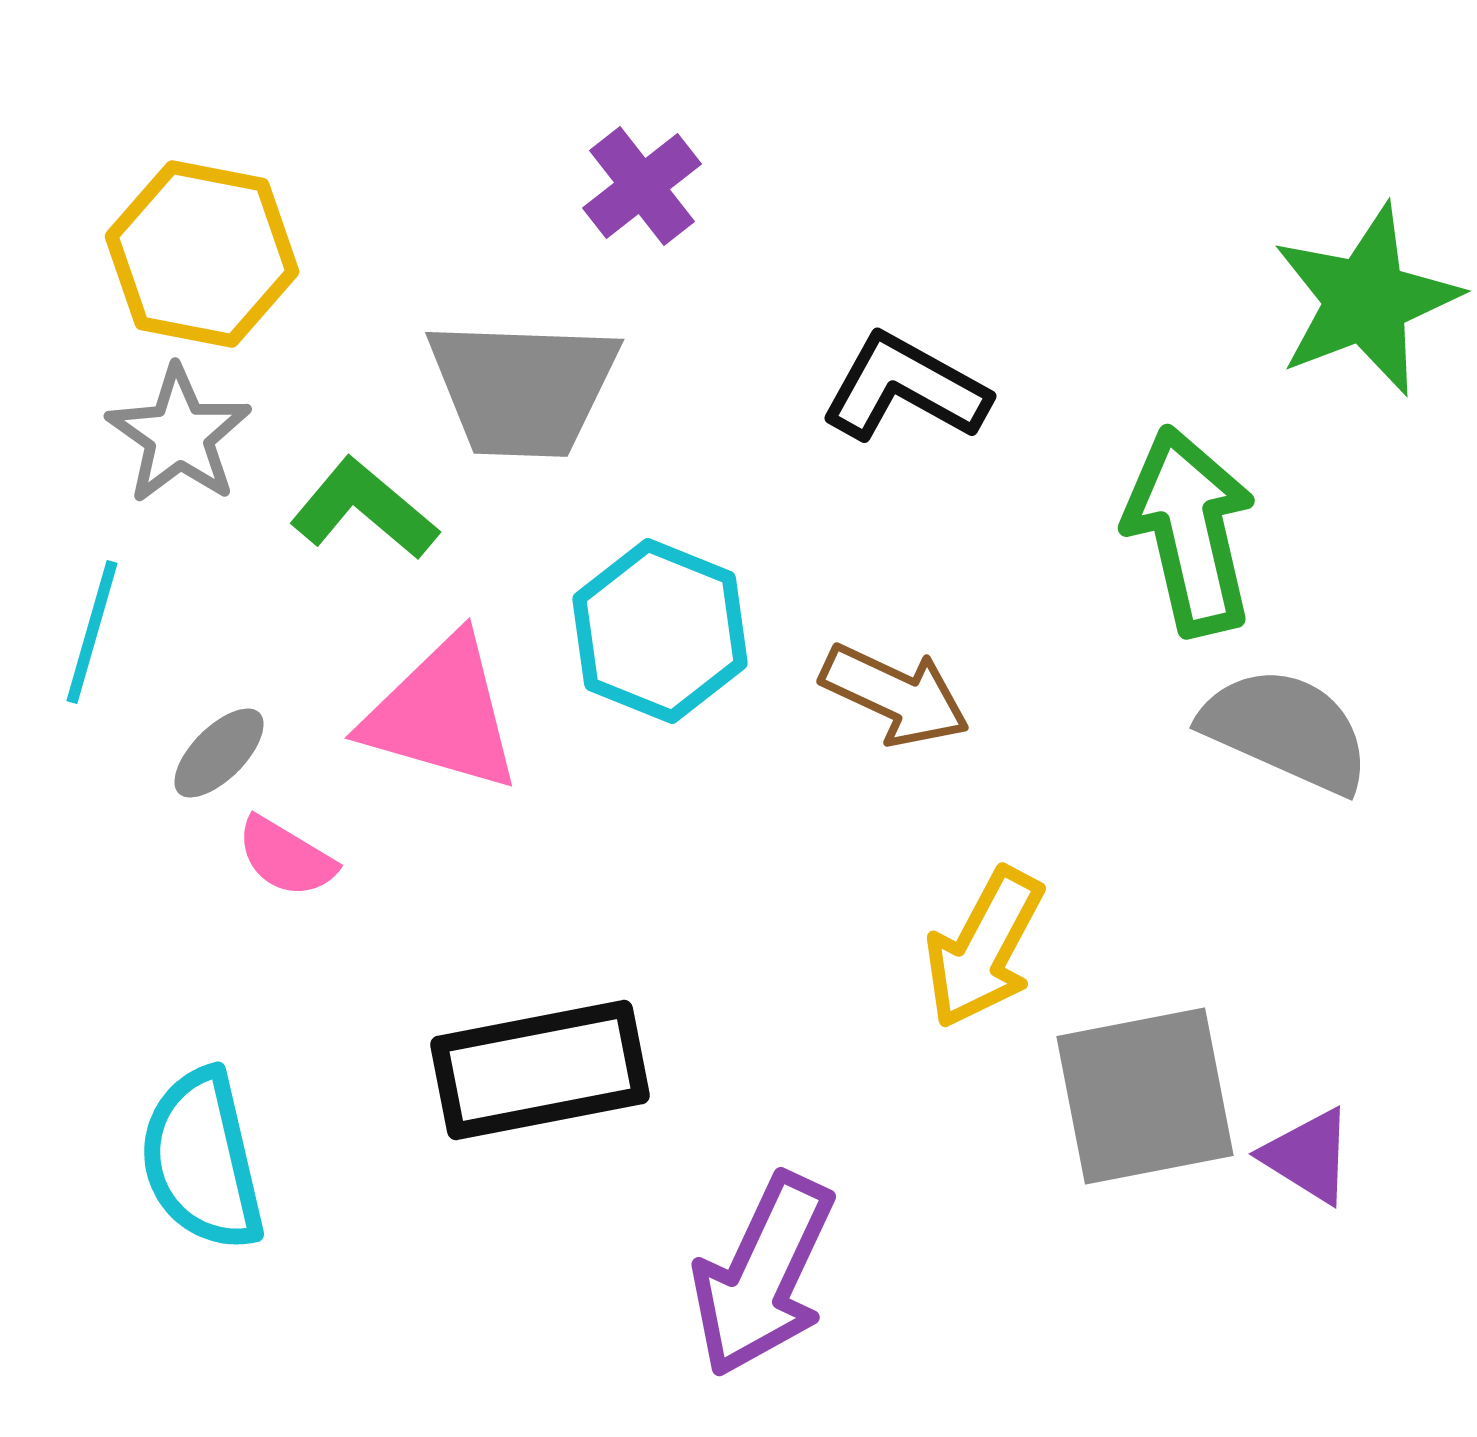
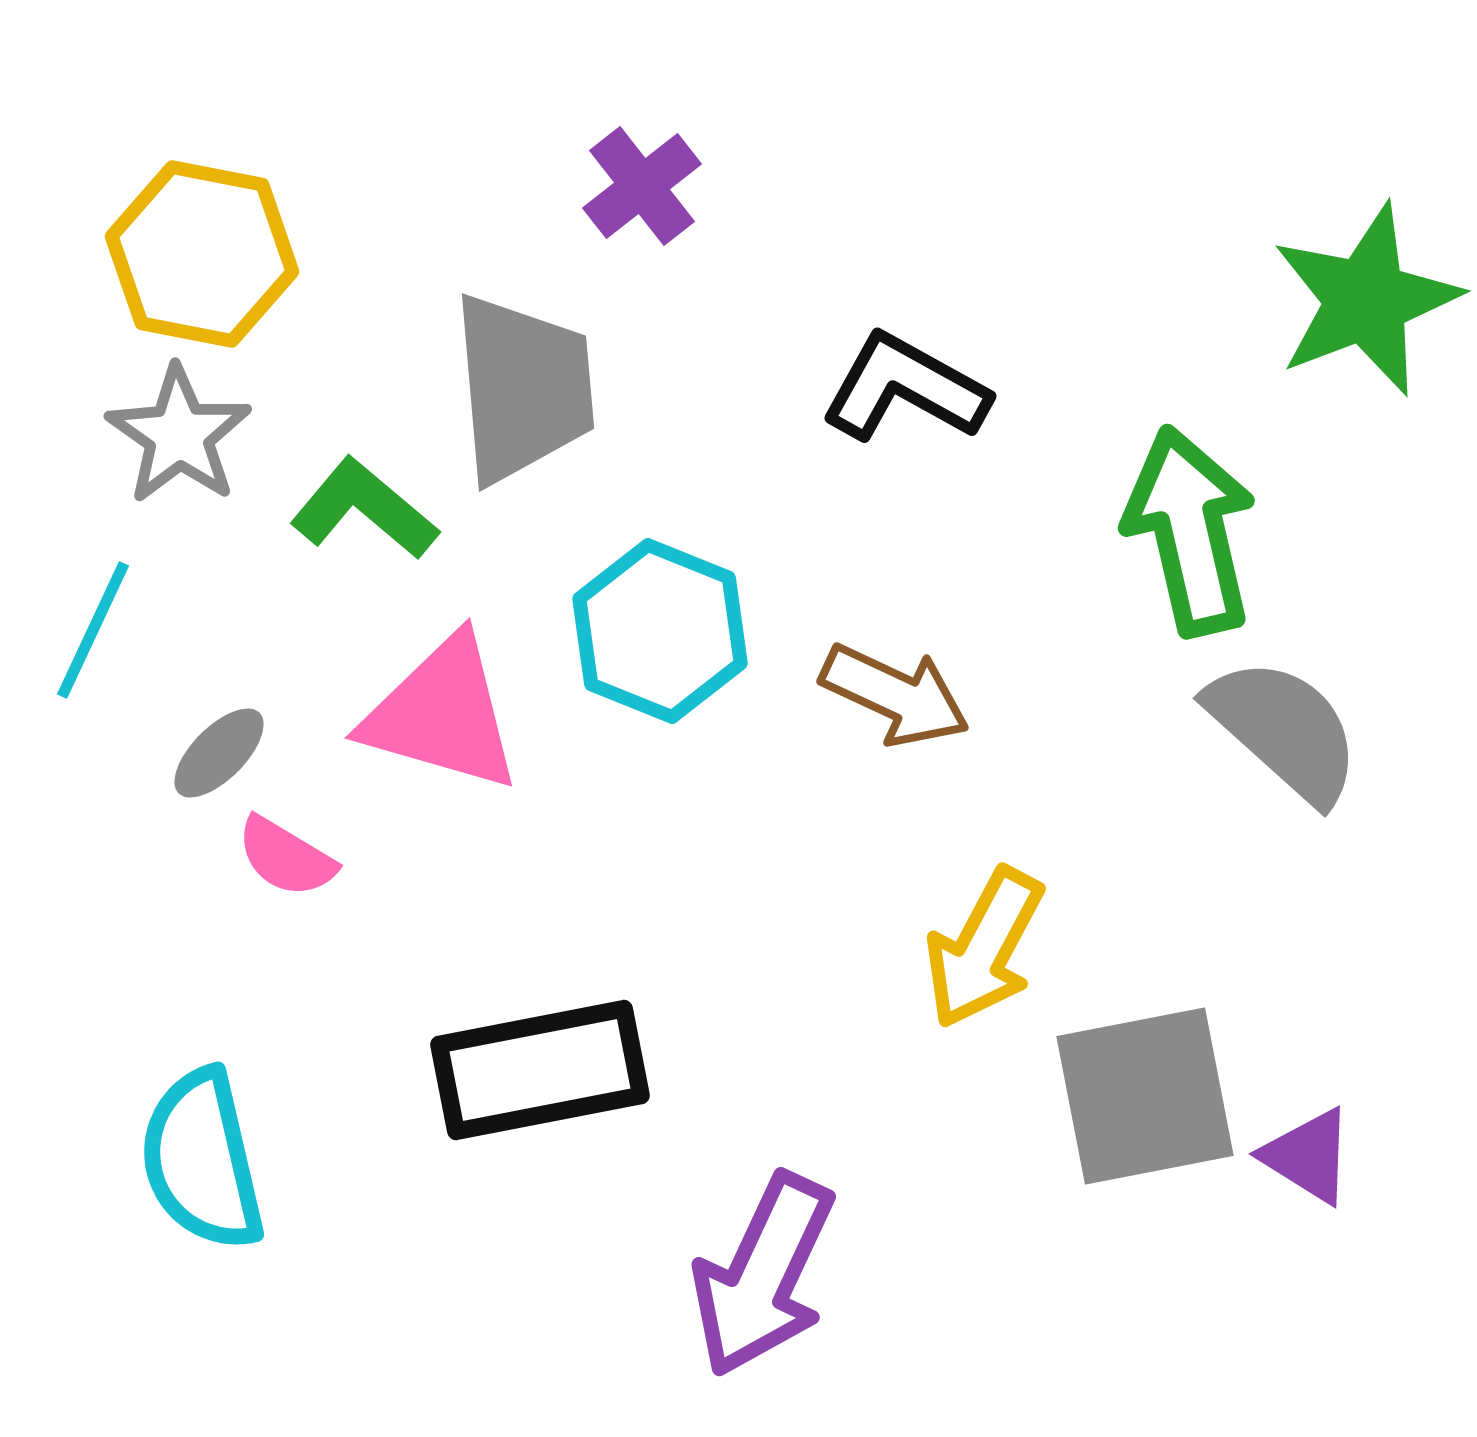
gray trapezoid: rotated 97 degrees counterclockwise
cyan line: moved 1 px right, 2 px up; rotated 9 degrees clockwise
gray semicircle: moved 2 px left; rotated 18 degrees clockwise
